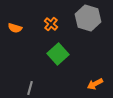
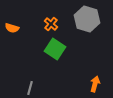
gray hexagon: moved 1 px left, 1 px down
orange semicircle: moved 3 px left
green square: moved 3 px left, 5 px up; rotated 15 degrees counterclockwise
orange arrow: rotated 133 degrees clockwise
